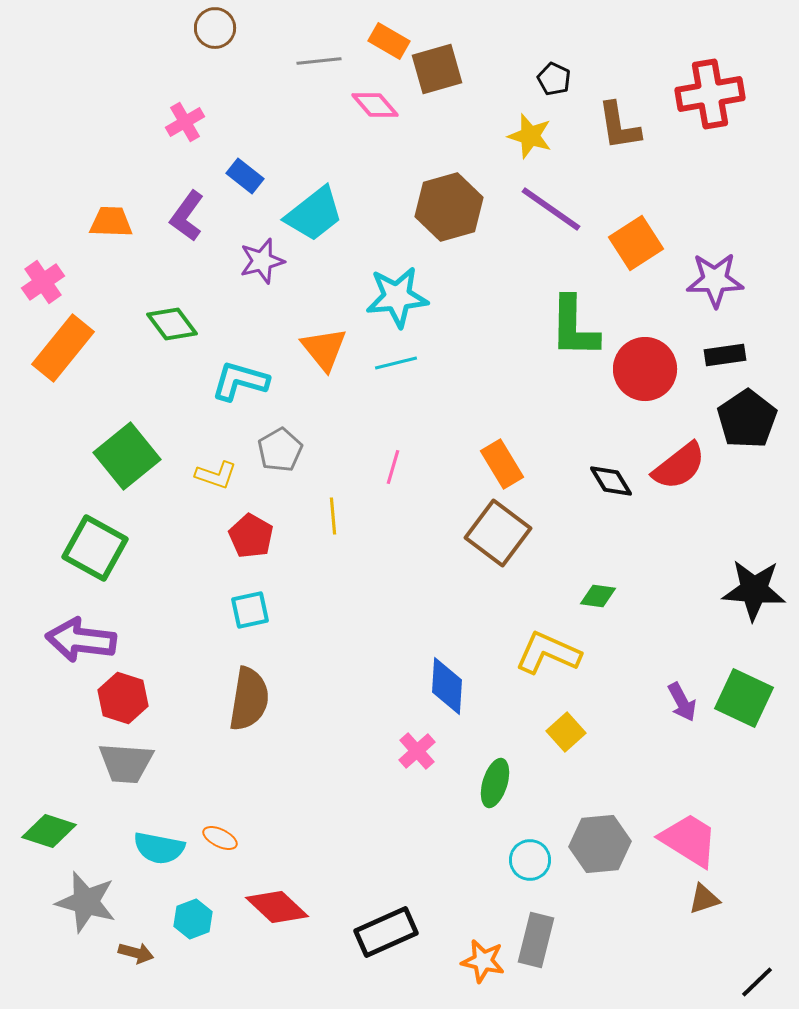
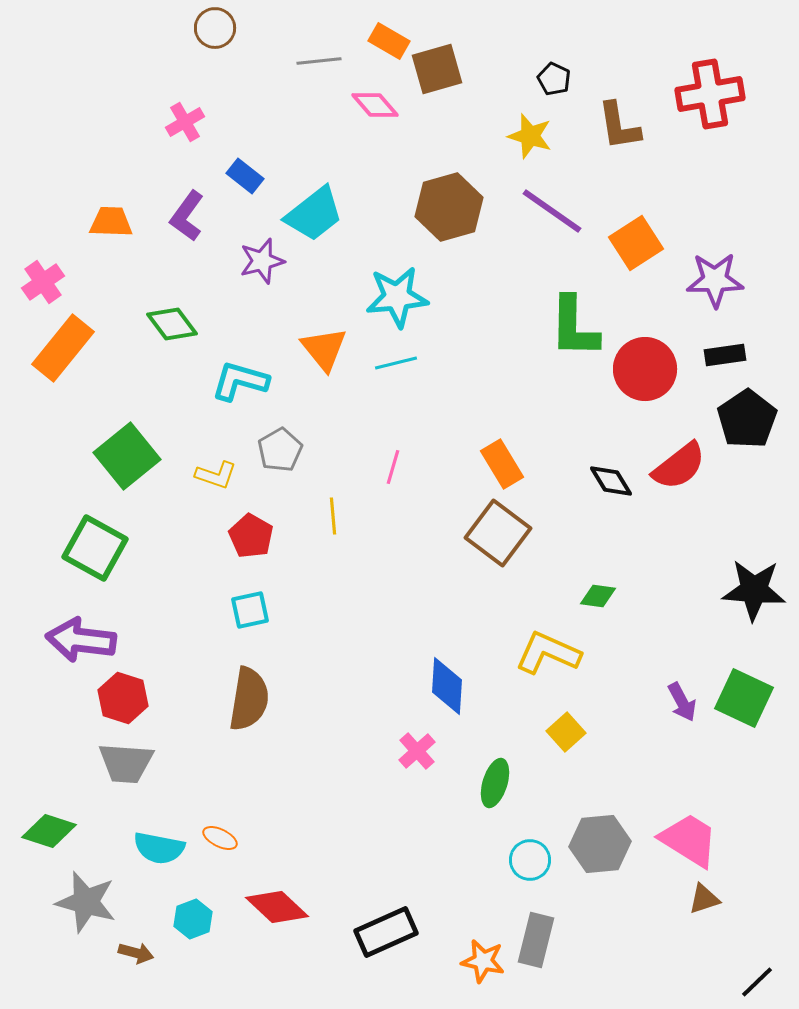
purple line at (551, 209): moved 1 px right, 2 px down
